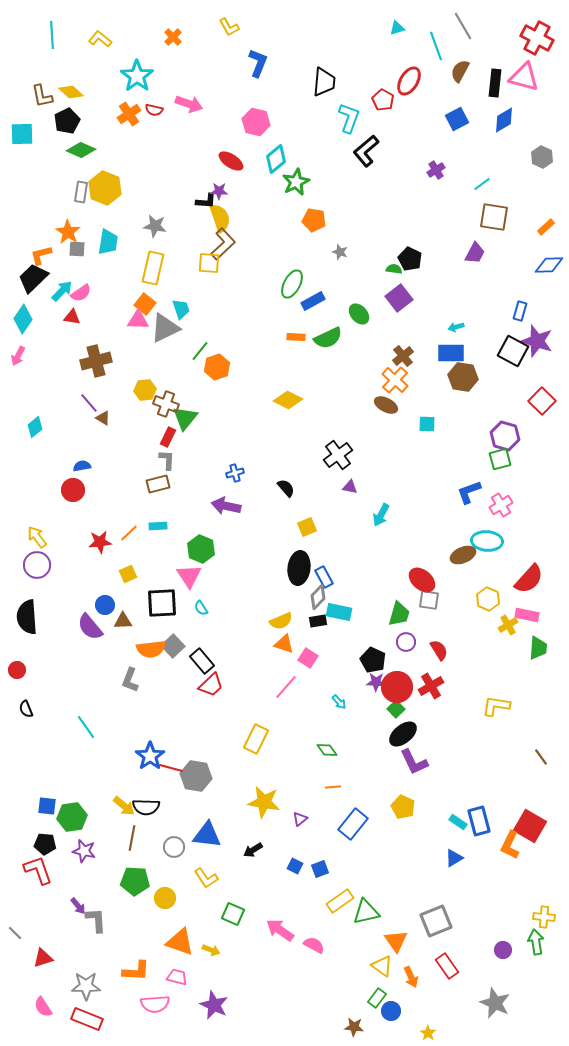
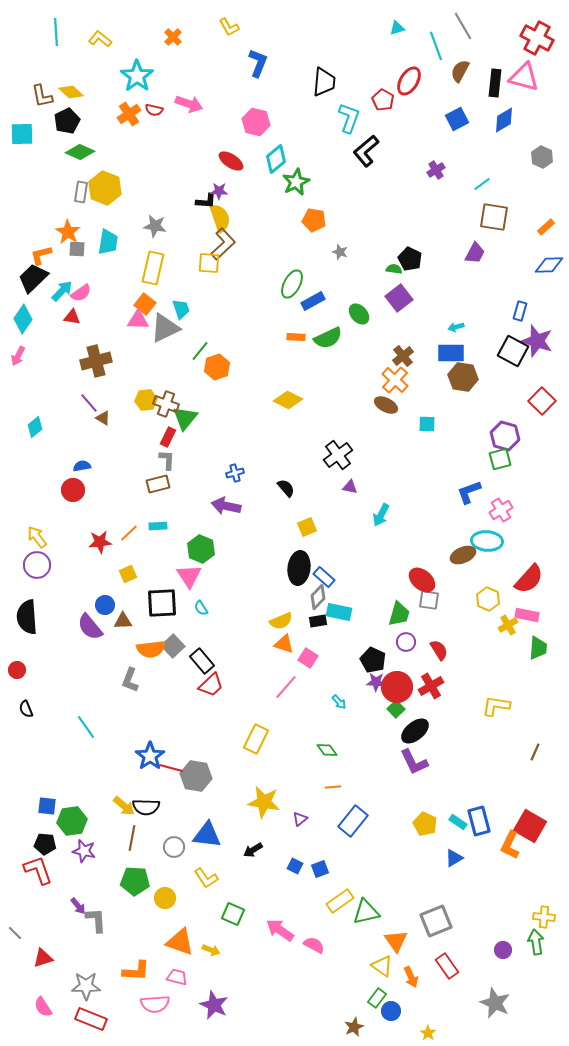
cyan line at (52, 35): moved 4 px right, 3 px up
green diamond at (81, 150): moved 1 px left, 2 px down
yellow hexagon at (145, 390): moved 1 px right, 10 px down
pink cross at (501, 505): moved 5 px down
blue rectangle at (324, 577): rotated 20 degrees counterclockwise
black ellipse at (403, 734): moved 12 px right, 3 px up
brown line at (541, 757): moved 6 px left, 5 px up; rotated 60 degrees clockwise
yellow pentagon at (403, 807): moved 22 px right, 17 px down
green hexagon at (72, 817): moved 4 px down
blue rectangle at (353, 824): moved 3 px up
red rectangle at (87, 1019): moved 4 px right
brown star at (354, 1027): rotated 30 degrees counterclockwise
